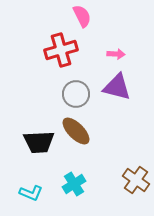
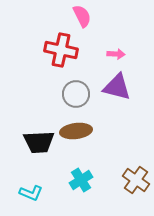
red cross: rotated 28 degrees clockwise
brown ellipse: rotated 52 degrees counterclockwise
cyan cross: moved 7 px right, 4 px up
